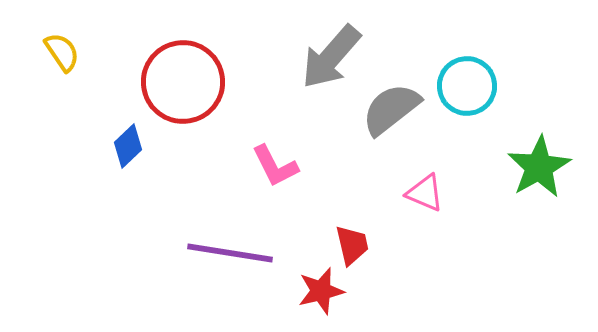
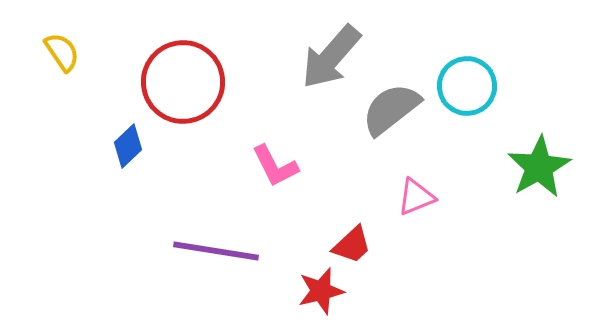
pink triangle: moved 9 px left, 4 px down; rotated 45 degrees counterclockwise
red trapezoid: rotated 60 degrees clockwise
purple line: moved 14 px left, 2 px up
